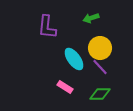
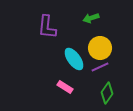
purple line: rotated 72 degrees counterclockwise
green diamond: moved 7 px right, 1 px up; rotated 55 degrees counterclockwise
